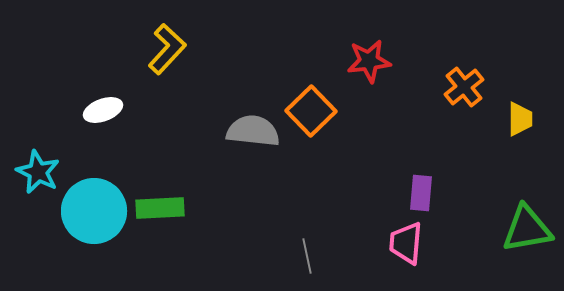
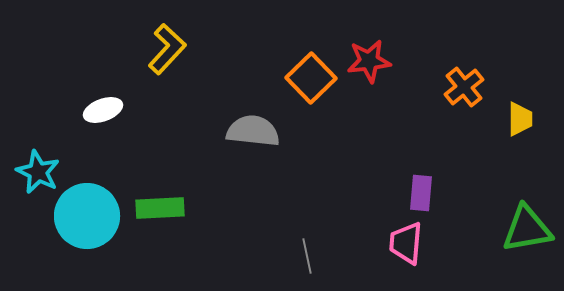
orange square: moved 33 px up
cyan circle: moved 7 px left, 5 px down
